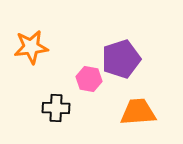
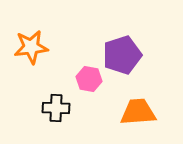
purple pentagon: moved 1 px right, 4 px up
